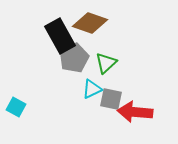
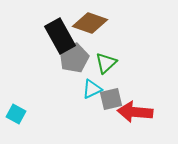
gray square: rotated 25 degrees counterclockwise
cyan square: moved 7 px down
